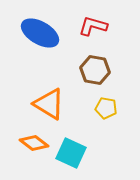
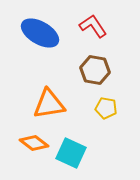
red L-shape: rotated 40 degrees clockwise
orange triangle: rotated 40 degrees counterclockwise
